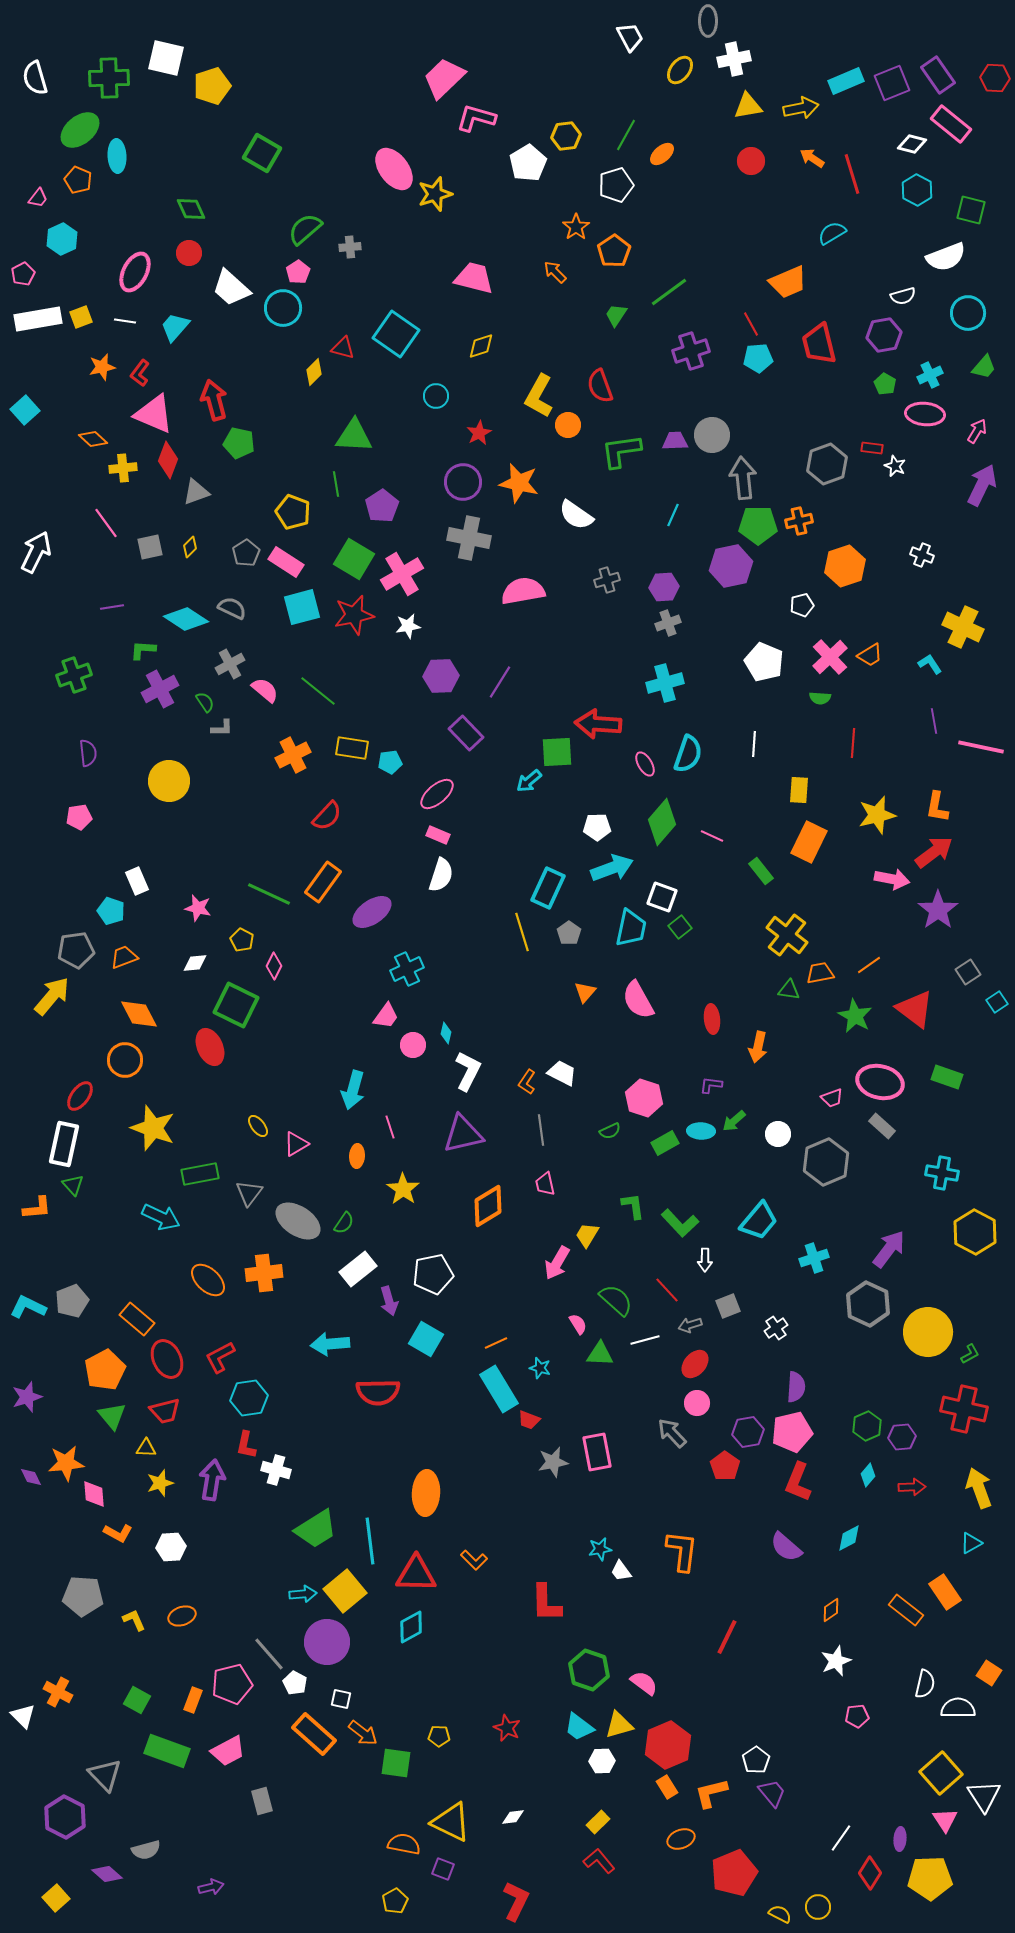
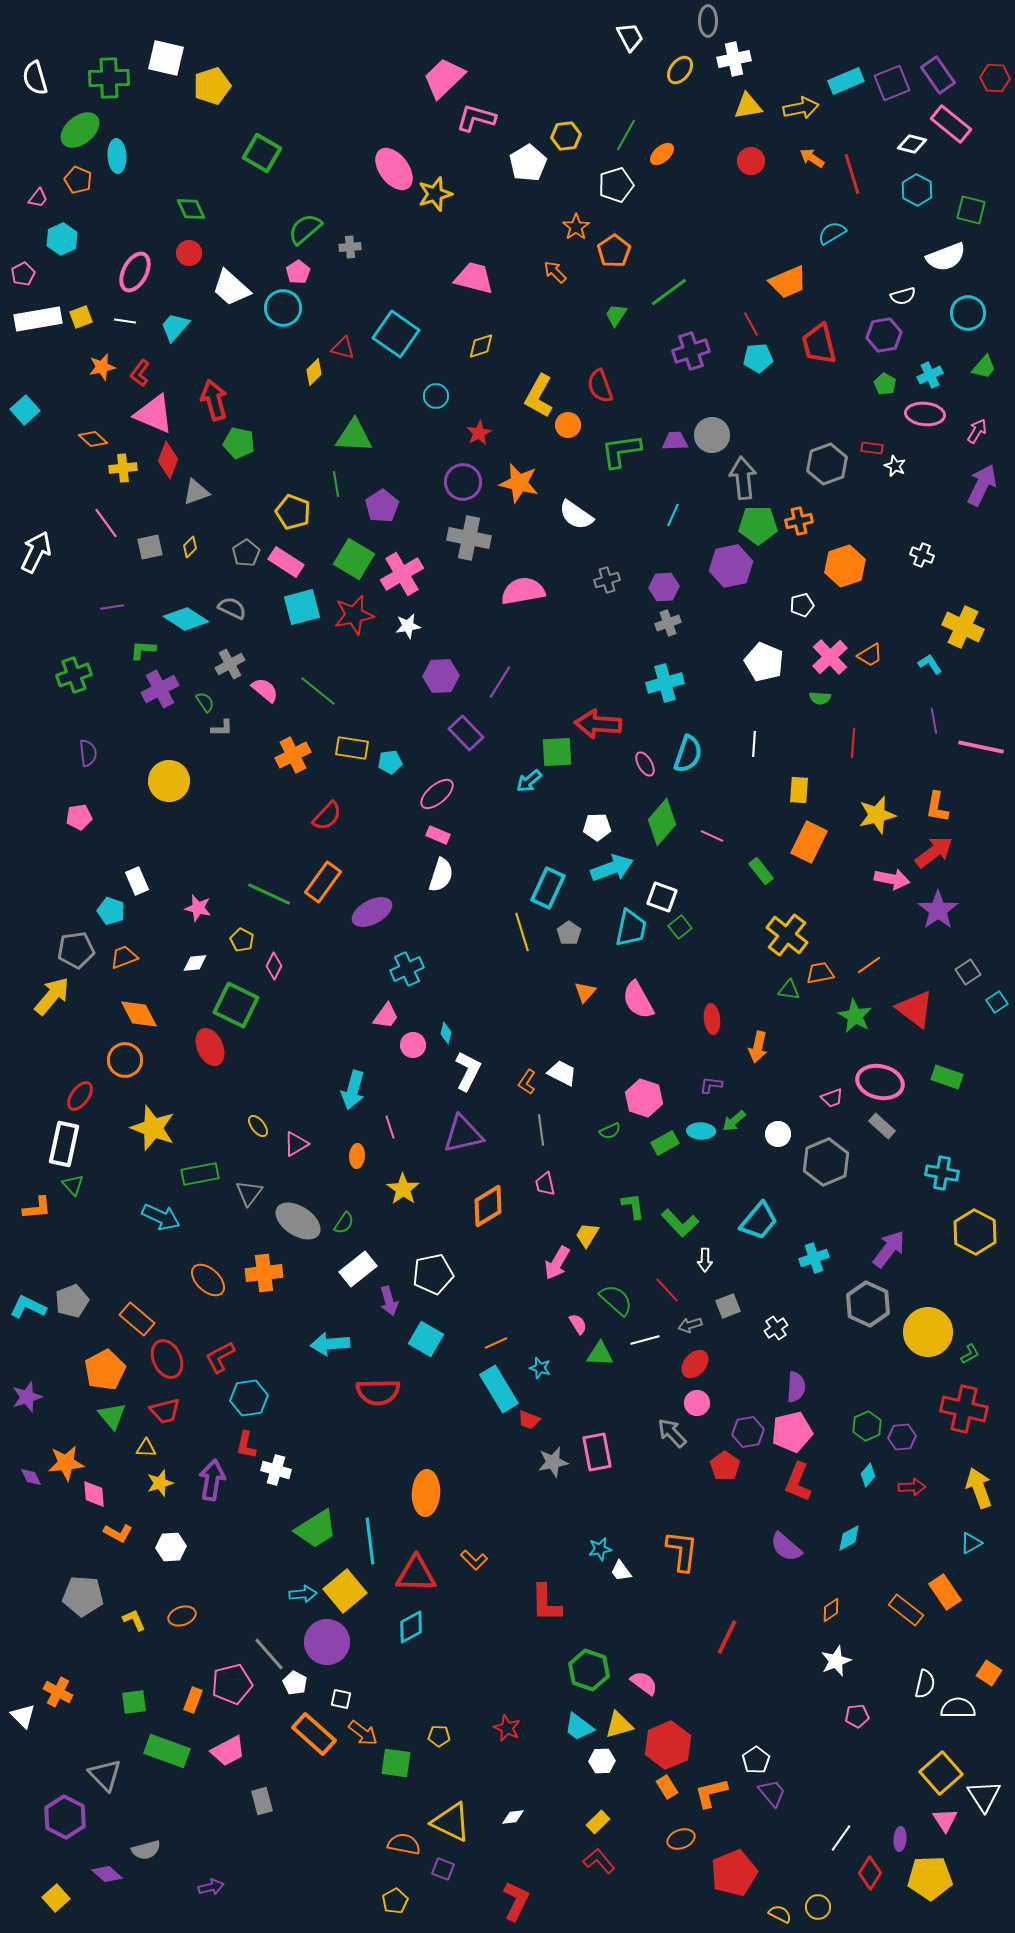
purple ellipse at (372, 912): rotated 6 degrees clockwise
green square at (137, 1700): moved 3 px left, 2 px down; rotated 36 degrees counterclockwise
